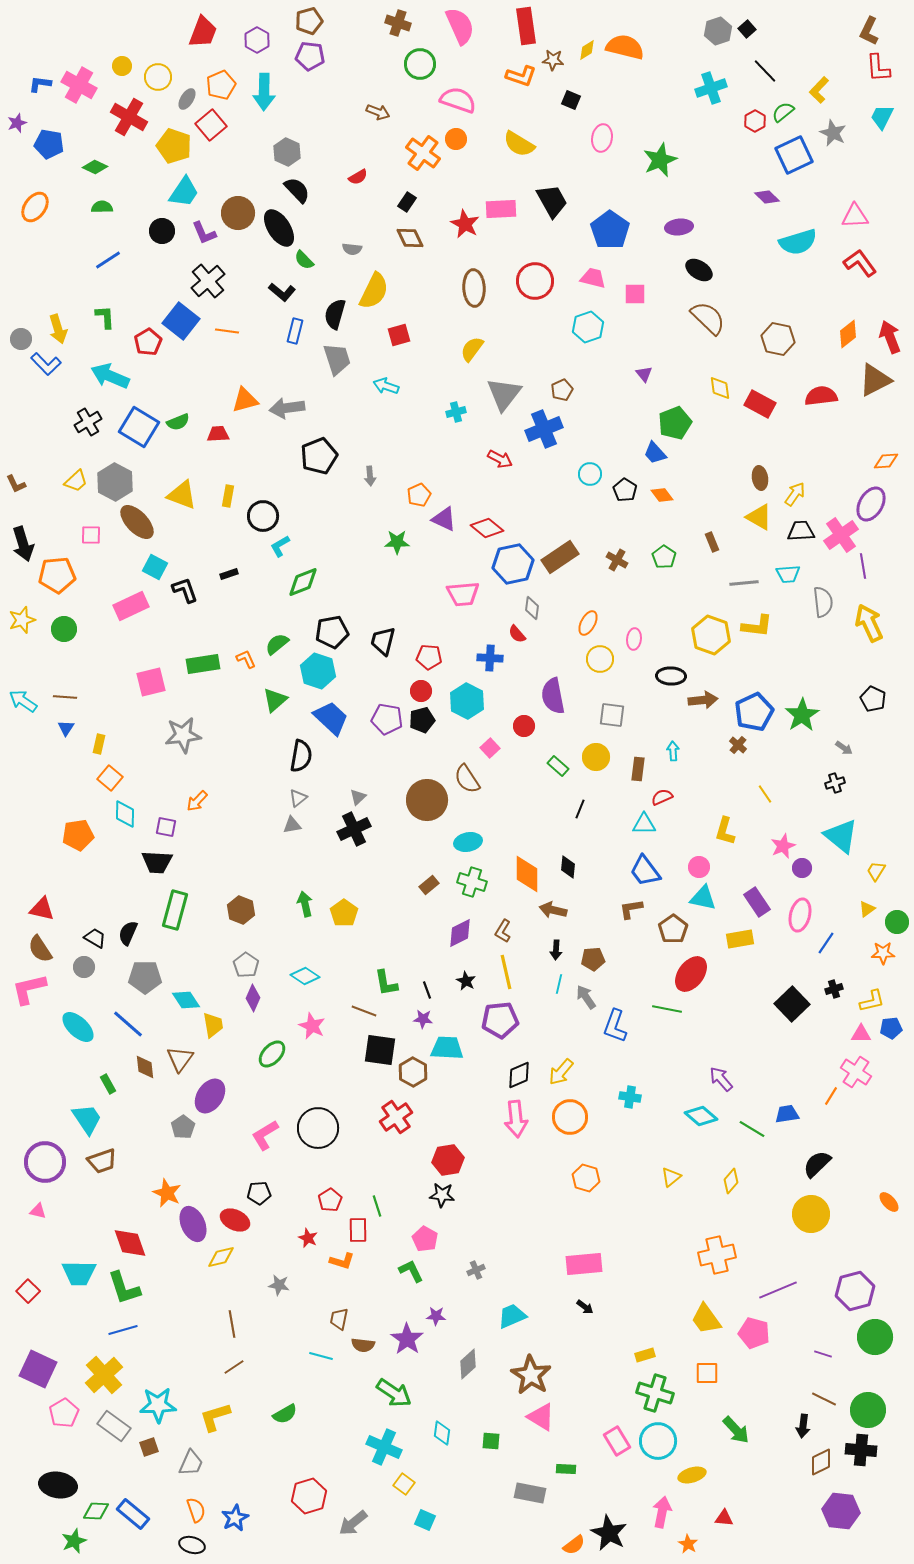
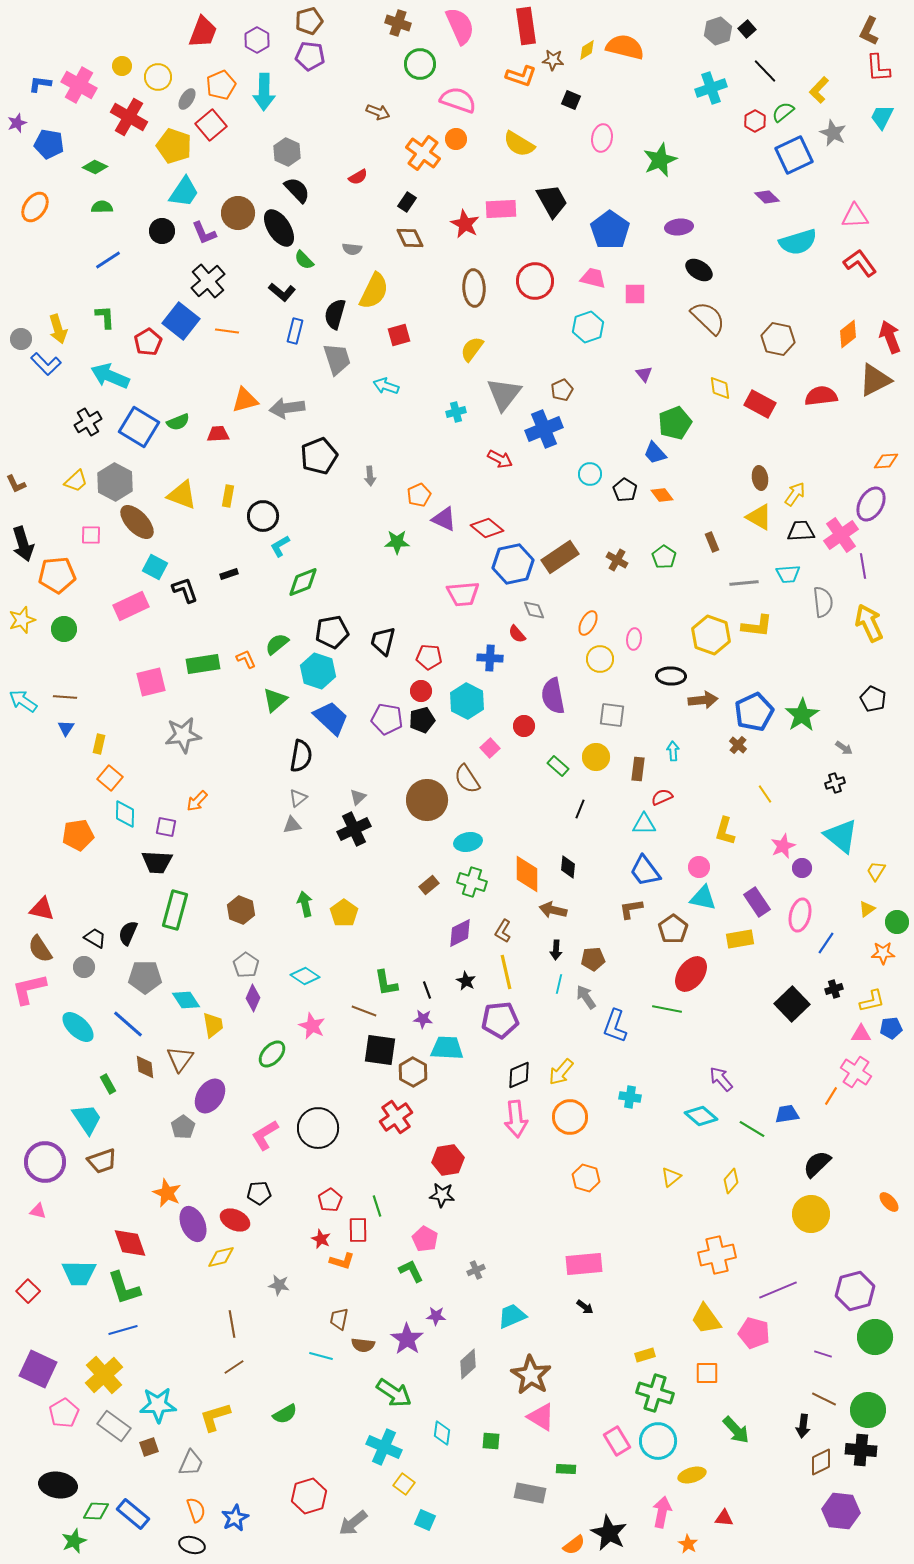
gray diamond at (532, 608): moved 2 px right, 2 px down; rotated 30 degrees counterclockwise
red star at (308, 1238): moved 13 px right, 1 px down
